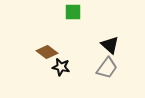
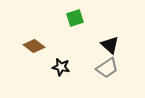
green square: moved 2 px right, 6 px down; rotated 18 degrees counterclockwise
brown diamond: moved 13 px left, 6 px up
gray trapezoid: rotated 20 degrees clockwise
